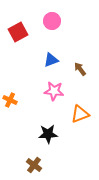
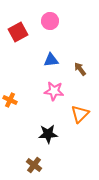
pink circle: moved 2 px left
blue triangle: rotated 14 degrees clockwise
orange triangle: rotated 24 degrees counterclockwise
